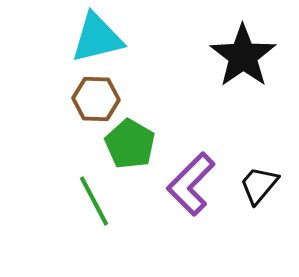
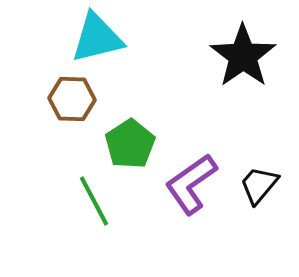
brown hexagon: moved 24 px left
green pentagon: rotated 9 degrees clockwise
purple L-shape: rotated 10 degrees clockwise
